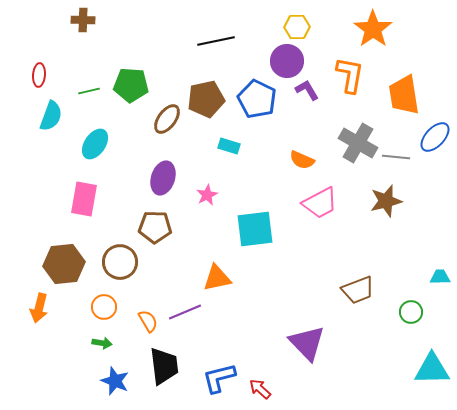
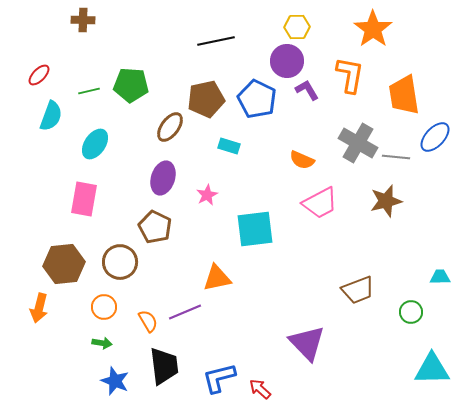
red ellipse at (39, 75): rotated 40 degrees clockwise
brown ellipse at (167, 119): moved 3 px right, 8 px down
brown pentagon at (155, 227): rotated 24 degrees clockwise
